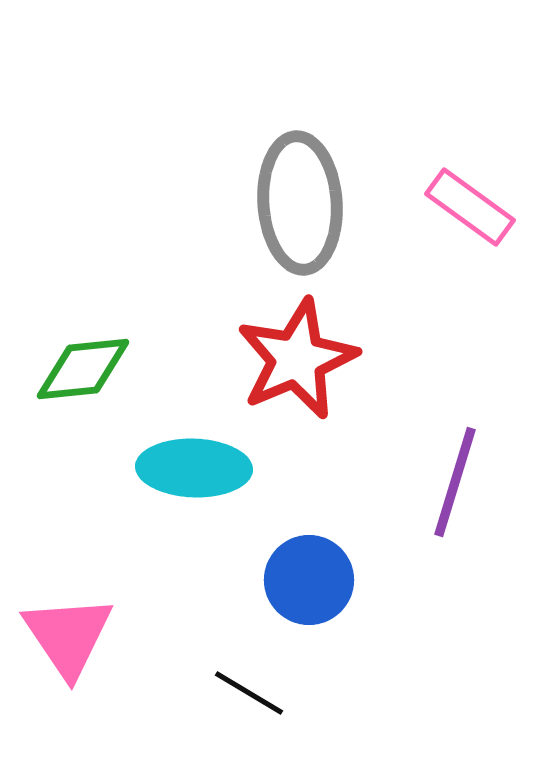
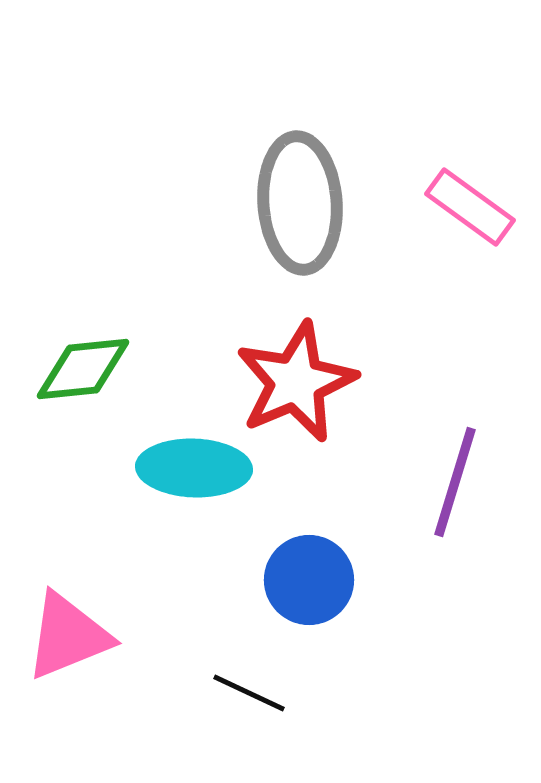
red star: moved 1 px left, 23 px down
pink triangle: rotated 42 degrees clockwise
black line: rotated 6 degrees counterclockwise
